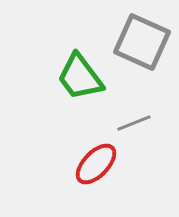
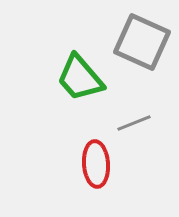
green trapezoid: moved 1 px down; rotated 4 degrees counterclockwise
red ellipse: rotated 48 degrees counterclockwise
